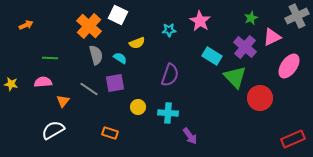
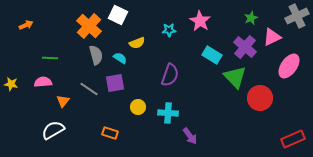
cyan rectangle: moved 1 px up
